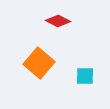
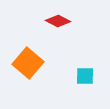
orange square: moved 11 px left
